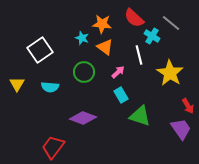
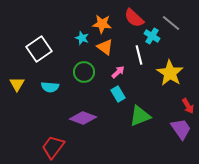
white square: moved 1 px left, 1 px up
cyan rectangle: moved 3 px left, 1 px up
green triangle: rotated 40 degrees counterclockwise
